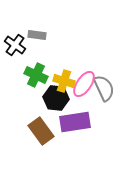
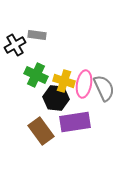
black cross: rotated 25 degrees clockwise
pink ellipse: rotated 24 degrees counterclockwise
